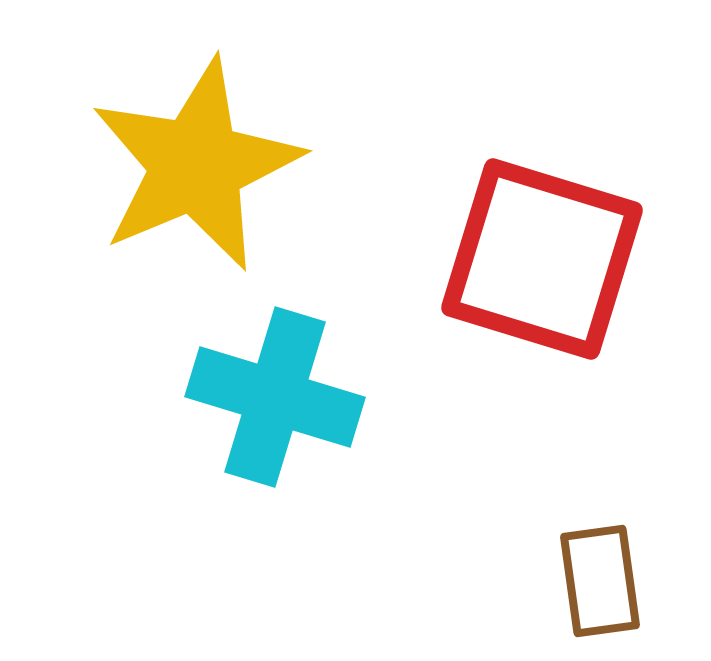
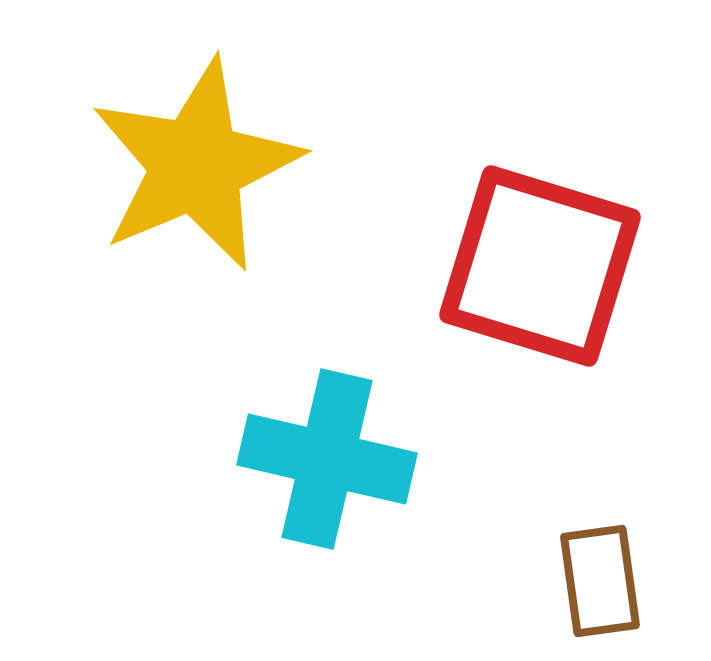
red square: moved 2 px left, 7 px down
cyan cross: moved 52 px right, 62 px down; rotated 4 degrees counterclockwise
